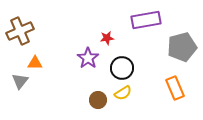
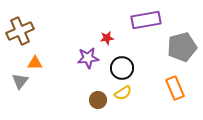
purple star: rotated 30 degrees clockwise
